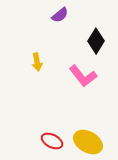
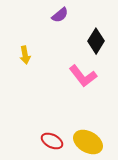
yellow arrow: moved 12 px left, 7 px up
